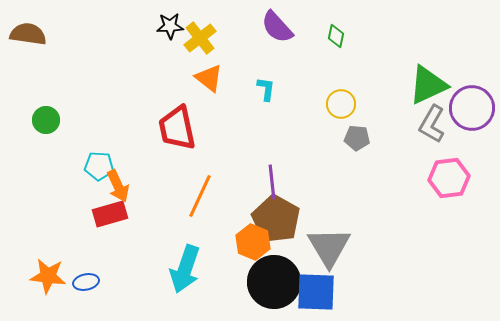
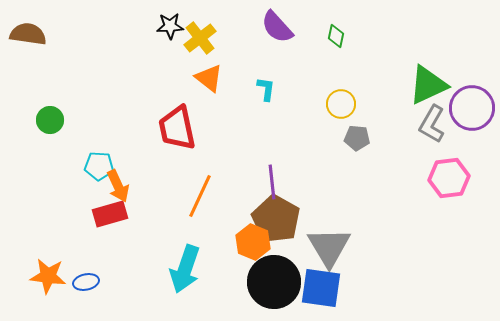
green circle: moved 4 px right
blue square: moved 5 px right, 4 px up; rotated 6 degrees clockwise
